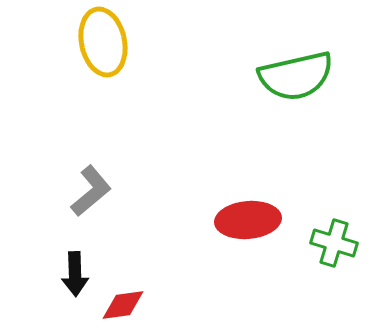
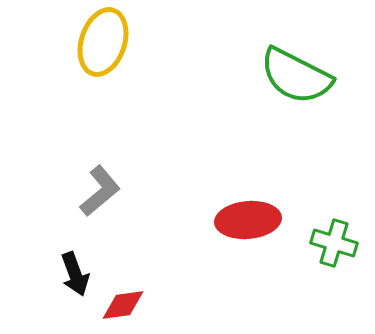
yellow ellipse: rotated 30 degrees clockwise
green semicircle: rotated 40 degrees clockwise
gray L-shape: moved 9 px right
black arrow: rotated 18 degrees counterclockwise
